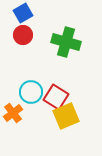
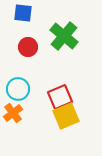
blue square: rotated 36 degrees clockwise
red circle: moved 5 px right, 12 px down
green cross: moved 2 px left, 6 px up; rotated 24 degrees clockwise
cyan circle: moved 13 px left, 3 px up
red square: moved 4 px right; rotated 35 degrees clockwise
